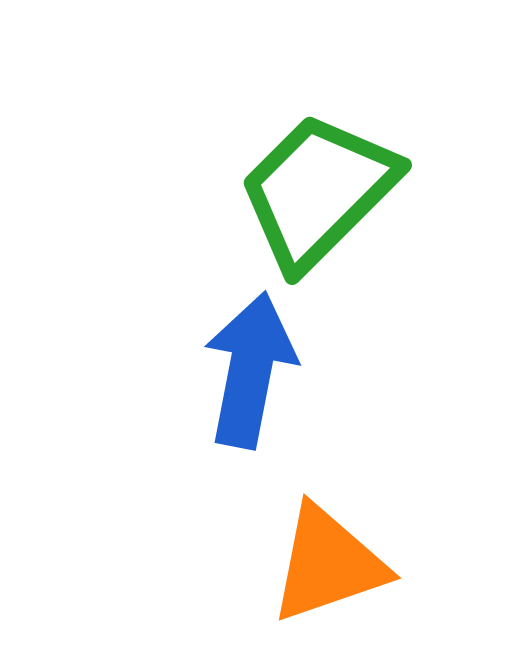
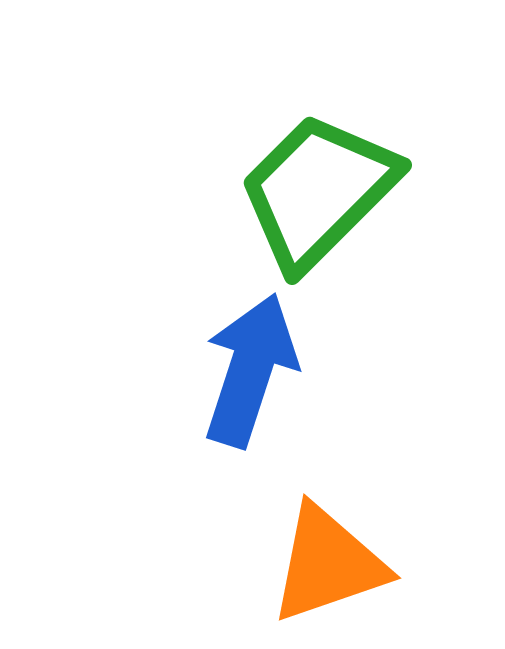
blue arrow: rotated 7 degrees clockwise
